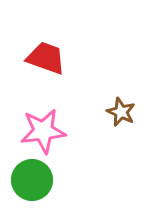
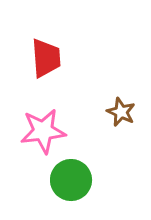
red trapezoid: rotated 66 degrees clockwise
green circle: moved 39 px right
